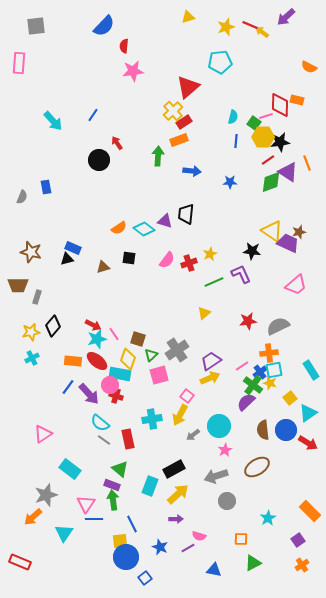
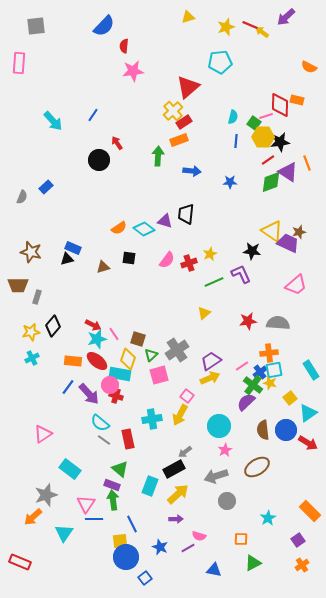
blue rectangle at (46, 187): rotated 56 degrees clockwise
gray semicircle at (278, 326): moved 3 px up; rotated 30 degrees clockwise
gray arrow at (193, 435): moved 8 px left, 17 px down
